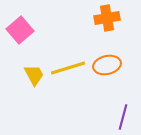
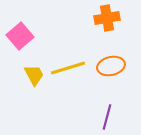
pink square: moved 6 px down
orange ellipse: moved 4 px right, 1 px down
purple line: moved 16 px left
